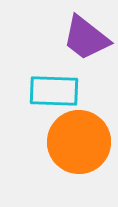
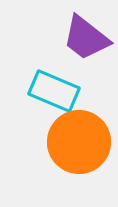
cyan rectangle: rotated 21 degrees clockwise
